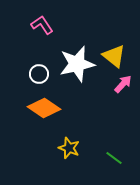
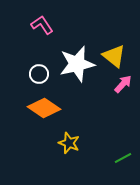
yellow star: moved 5 px up
green line: moved 9 px right; rotated 66 degrees counterclockwise
